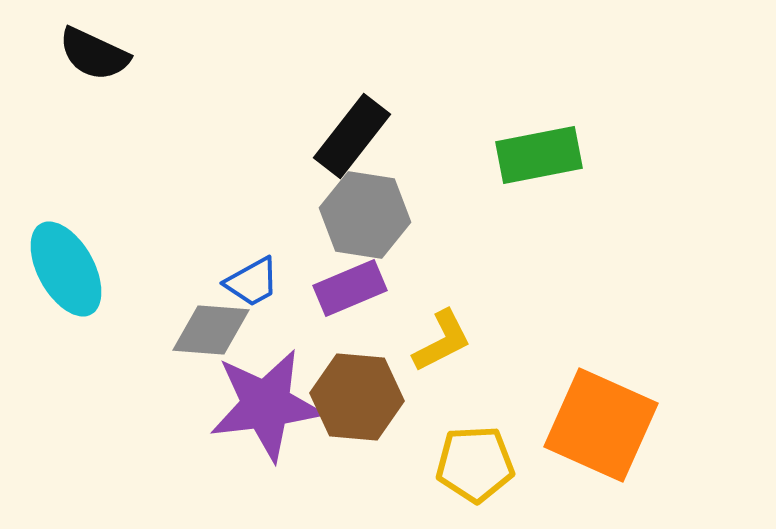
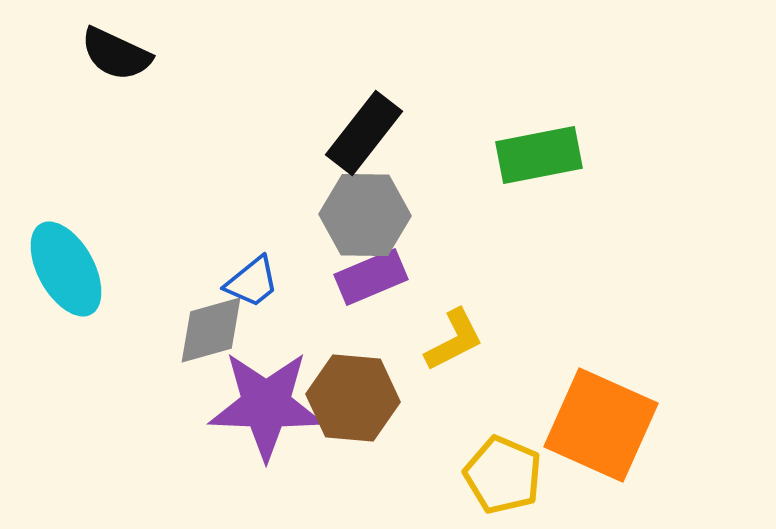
black semicircle: moved 22 px right
black rectangle: moved 12 px right, 3 px up
gray hexagon: rotated 8 degrees counterclockwise
blue trapezoid: rotated 10 degrees counterclockwise
purple rectangle: moved 21 px right, 11 px up
gray diamond: rotated 20 degrees counterclockwise
yellow L-shape: moved 12 px right, 1 px up
brown hexagon: moved 4 px left, 1 px down
purple star: rotated 9 degrees clockwise
yellow pentagon: moved 28 px right, 11 px down; rotated 26 degrees clockwise
